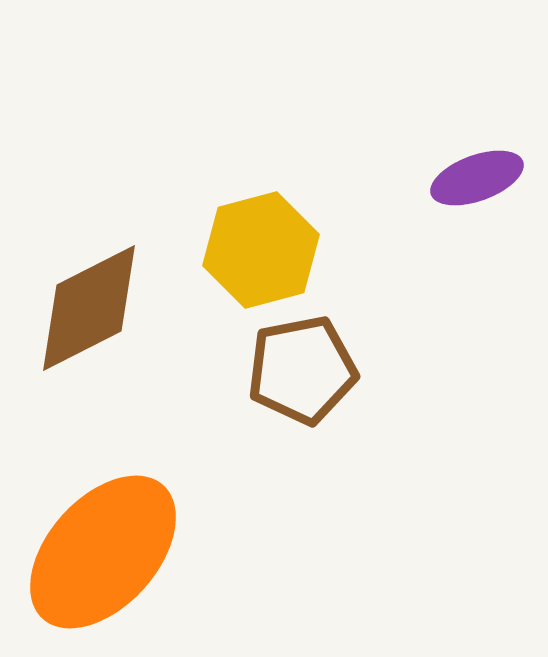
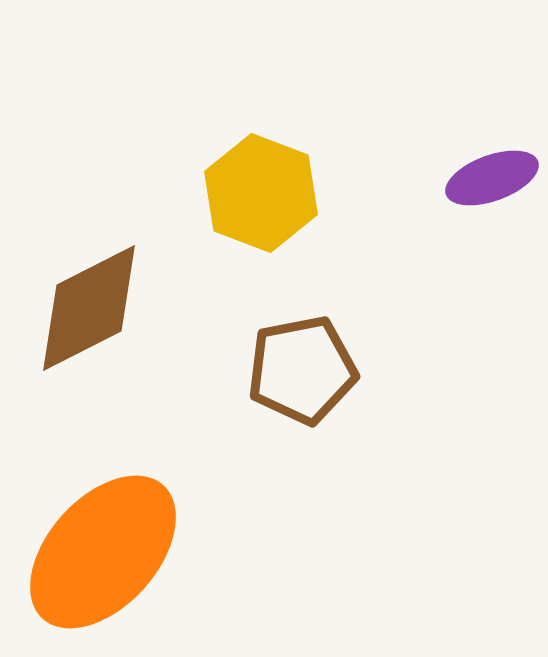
purple ellipse: moved 15 px right
yellow hexagon: moved 57 px up; rotated 24 degrees counterclockwise
